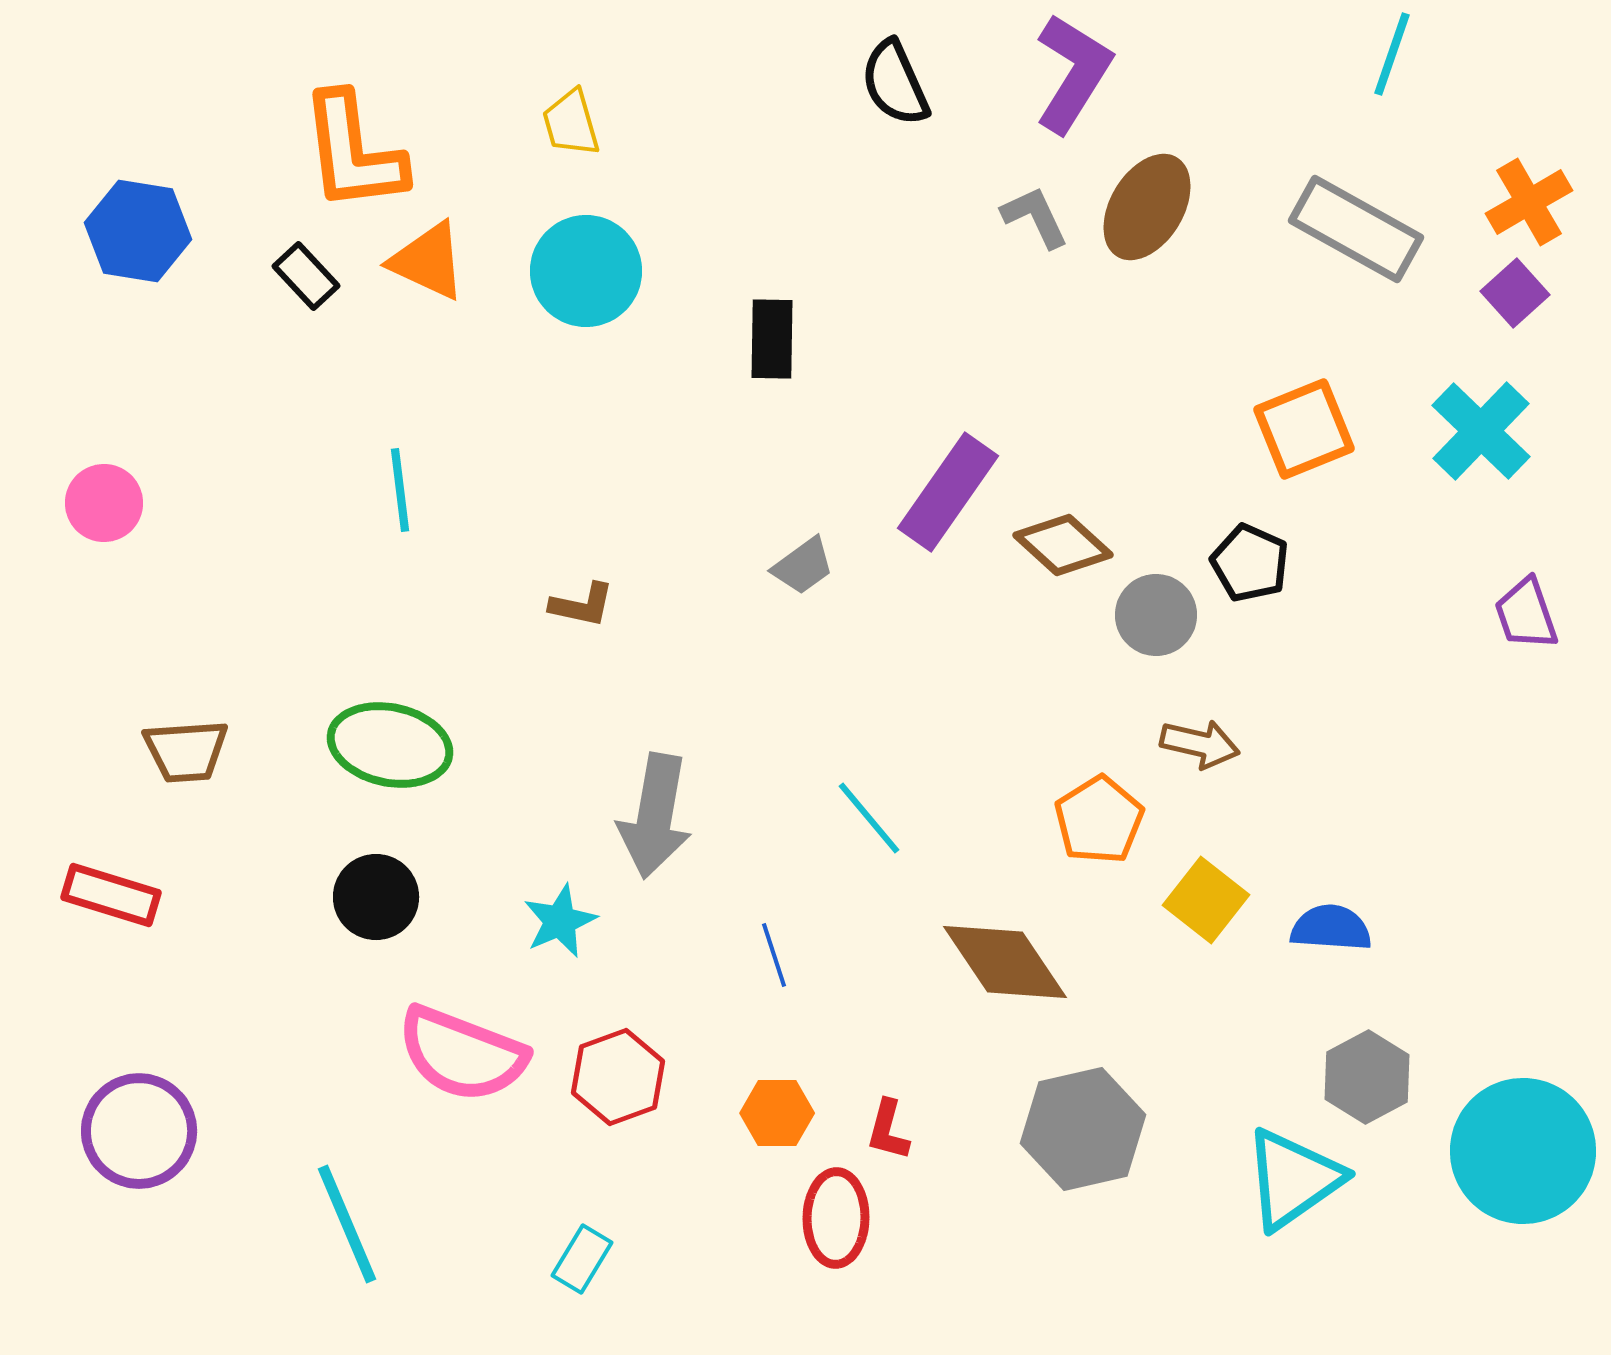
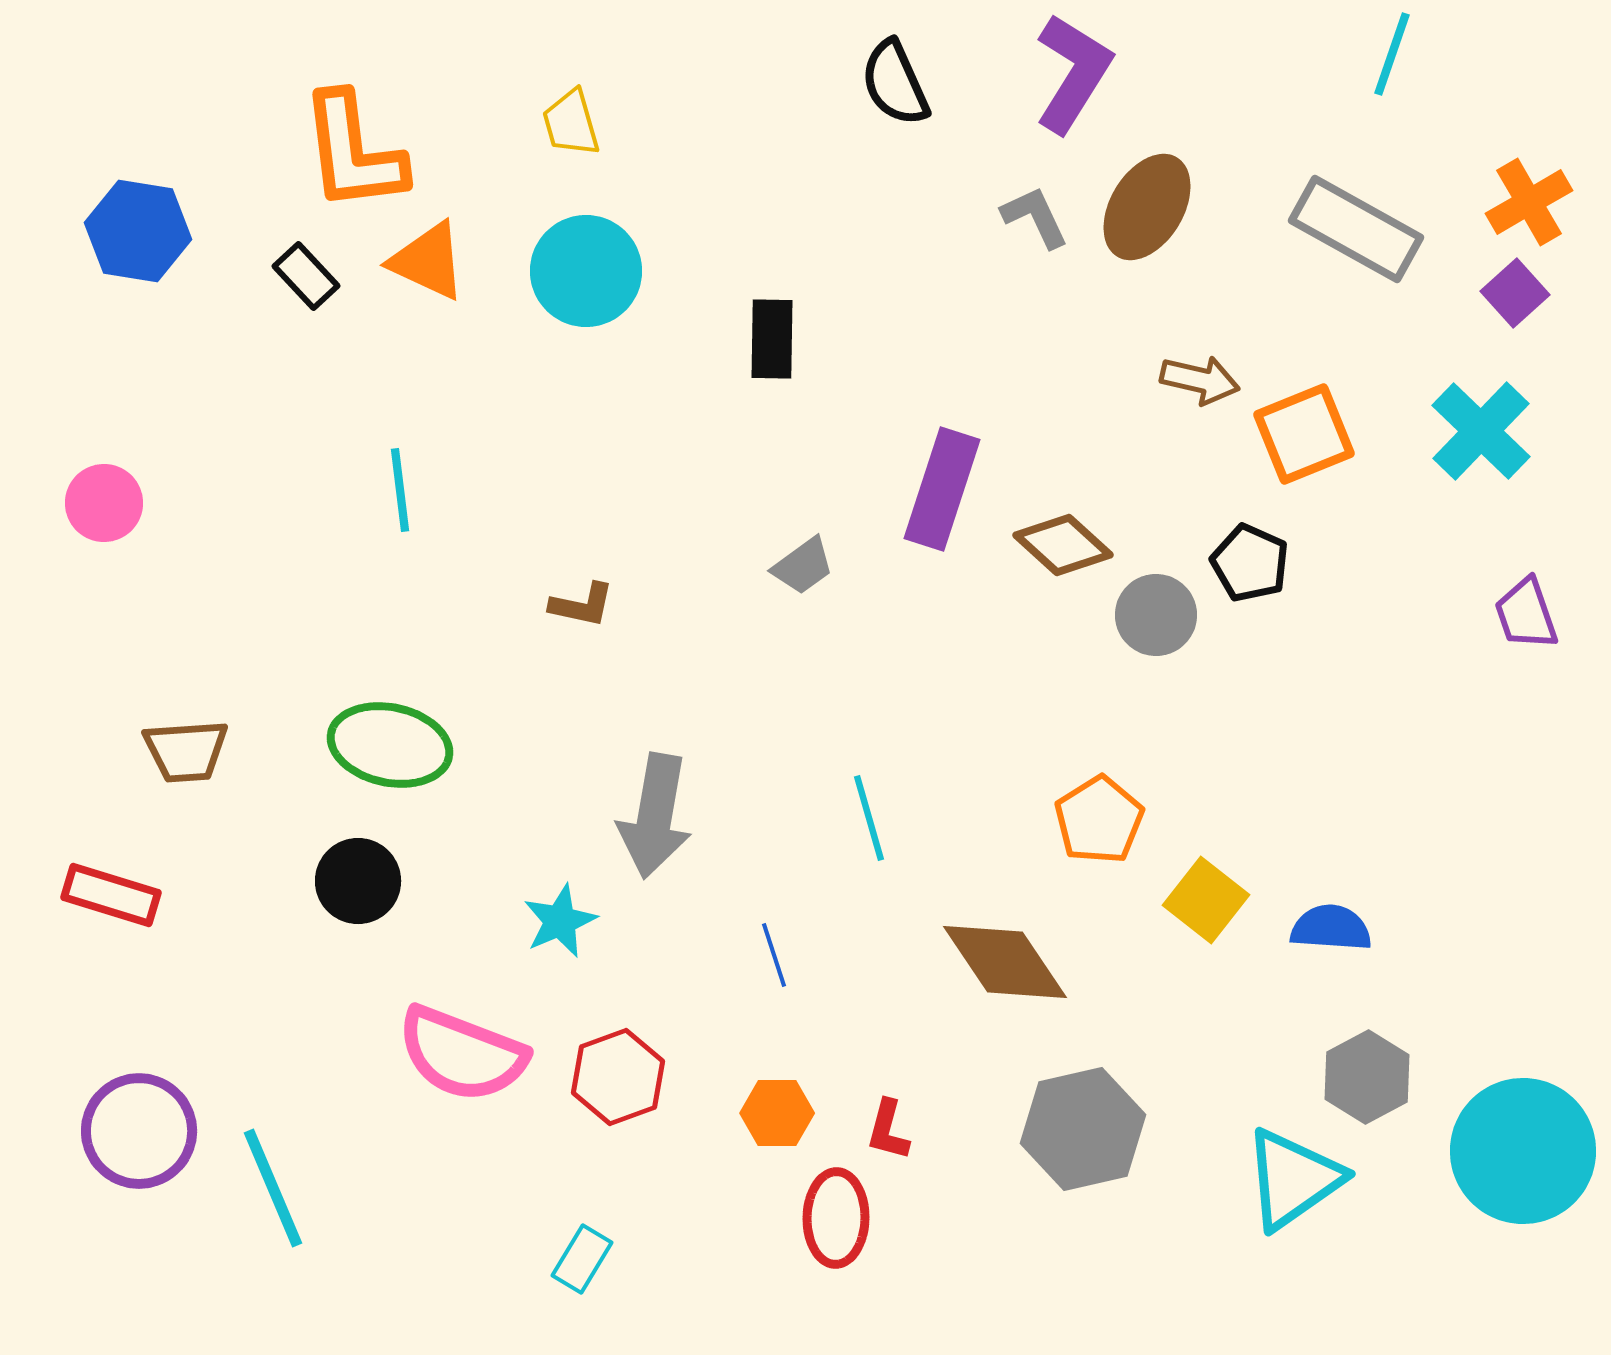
orange square at (1304, 429): moved 5 px down
purple rectangle at (948, 492): moved 6 px left, 3 px up; rotated 17 degrees counterclockwise
brown arrow at (1200, 744): moved 364 px up
cyan line at (869, 818): rotated 24 degrees clockwise
black circle at (376, 897): moved 18 px left, 16 px up
cyan line at (347, 1224): moved 74 px left, 36 px up
